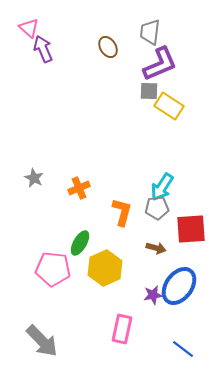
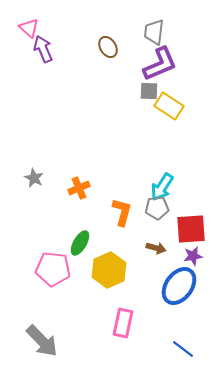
gray trapezoid: moved 4 px right
yellow hexagon: moved 4 px right, 2 px down
purple star: moved 40 px right, 39 px up
pink rectangle: moved 1 px right, 6 px up
